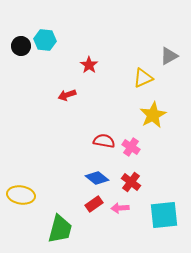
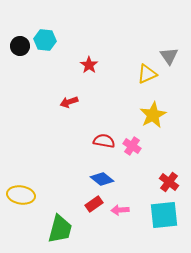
black circle: moved 1 px left
gray triangle: rotated 36 degrees counterclockwise
yellow triangle: moved 4 px right, 4 px up
red arrow: moved 2 px right, 7 px down
pink cross: moved 1 px right, 1 px up
blue diamond: moved 5 px right, 1 px down
red cross: moved 38 px right
pink arrow: moved 2 px down
